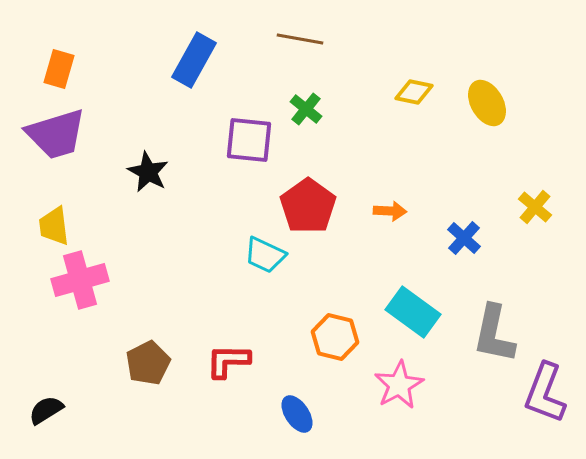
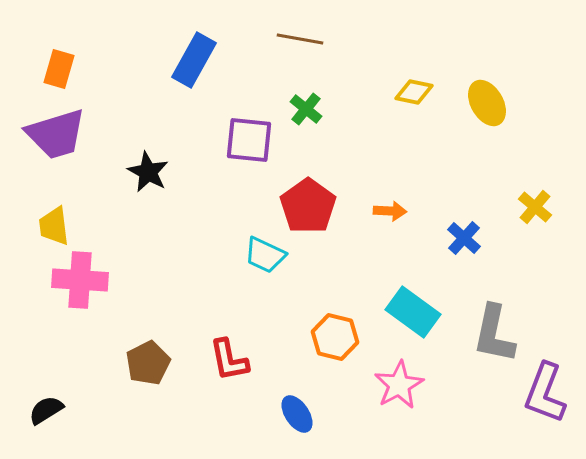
pink cross: rotated 20 degrees clockwise
red L-shape: moved 1 px right, 1 px up; rotated 102 degrees counterclockwise
